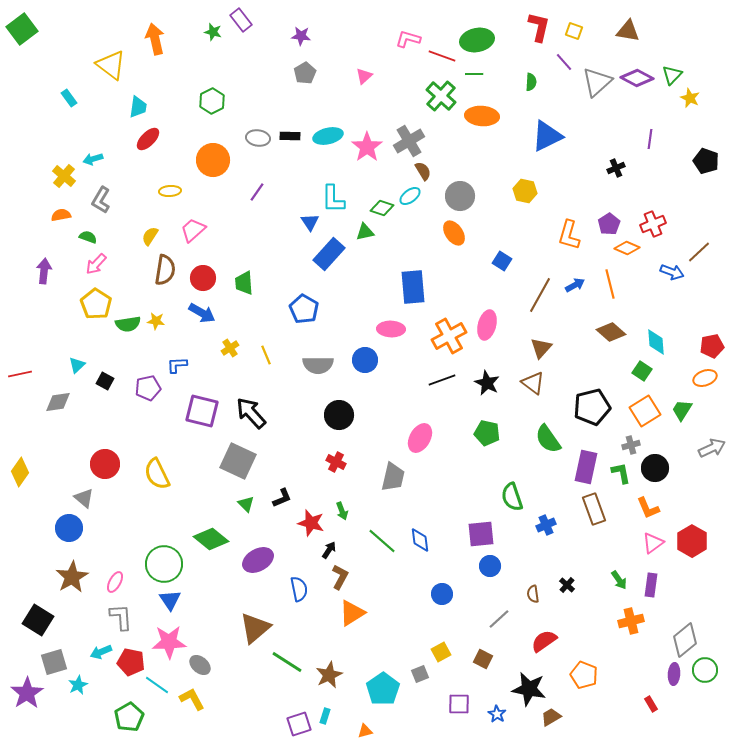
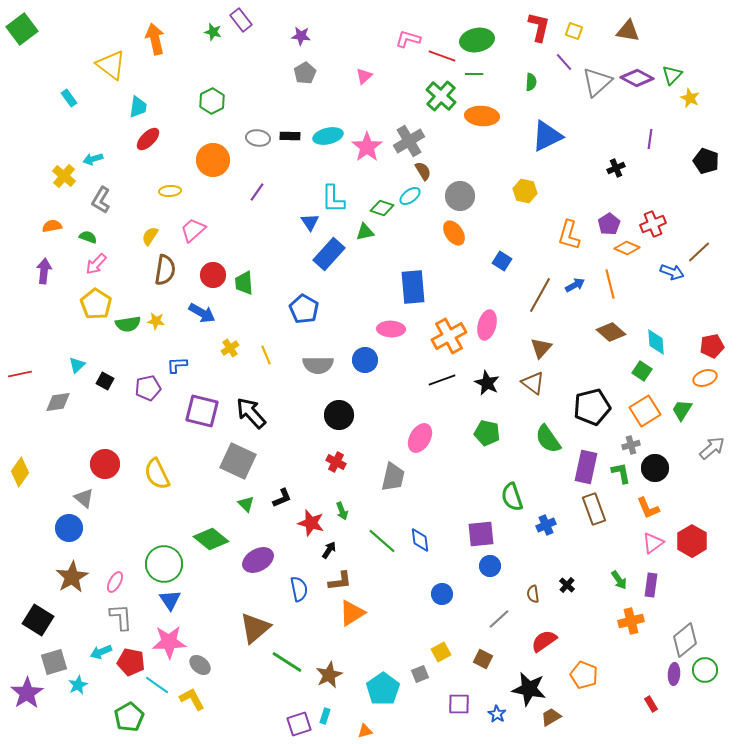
orange semicircle at (61, 215): moved 9 px left, 11 px down
red circle at (203, 278): moved 10 px right, 3 px up
gray arrow at (712, 448): rotated 16 degrees counterclockwise
brown L-shape at (340, 577): moved 4 px down; rotated 55 degrees clockwise
